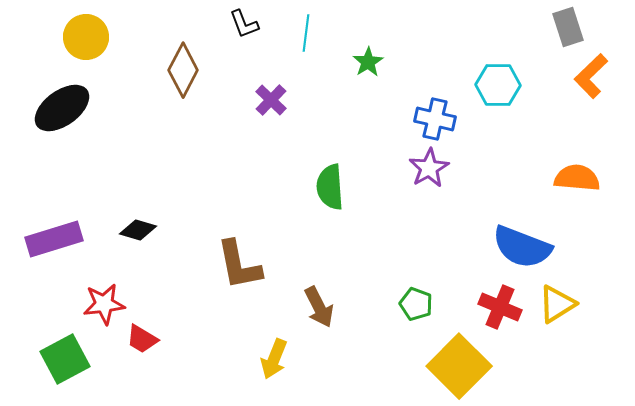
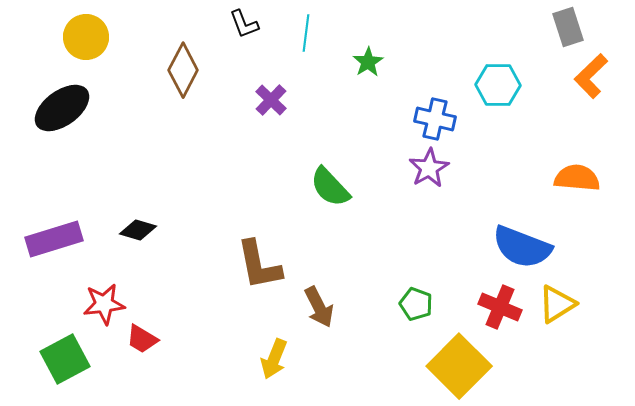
green semicircle: rotated 39 degrees counterclockwise
brown L-shape: moved 20 px right
